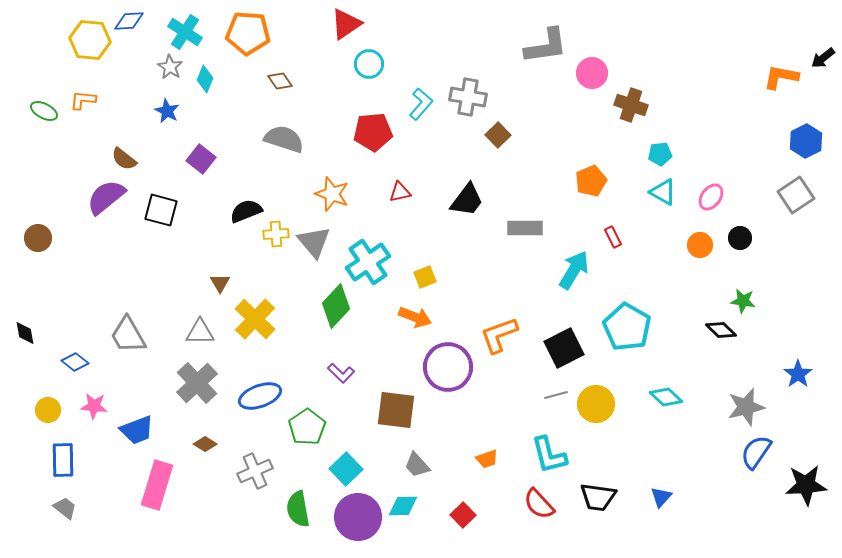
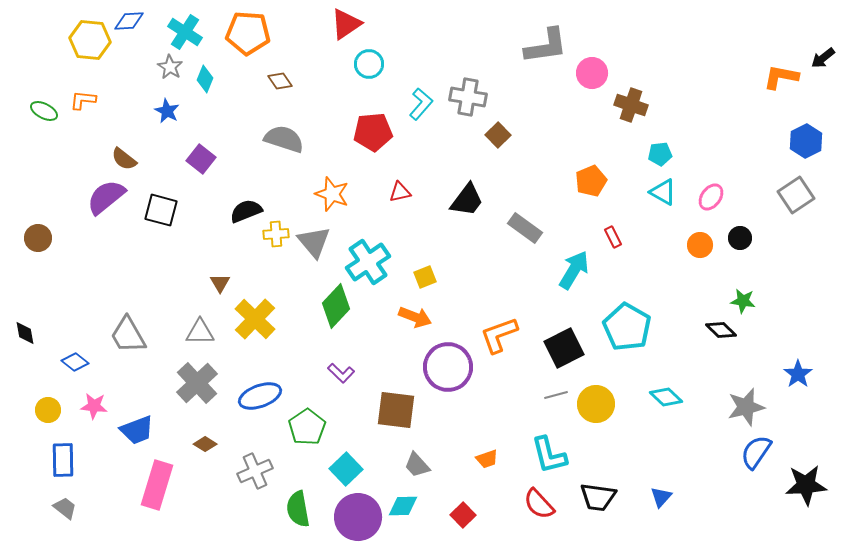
gray rectangle at (525, 228): rotated 36 degrees clockwise
